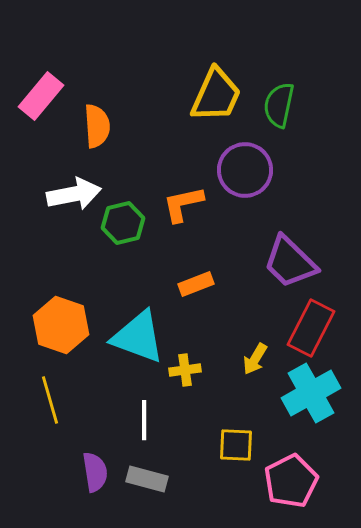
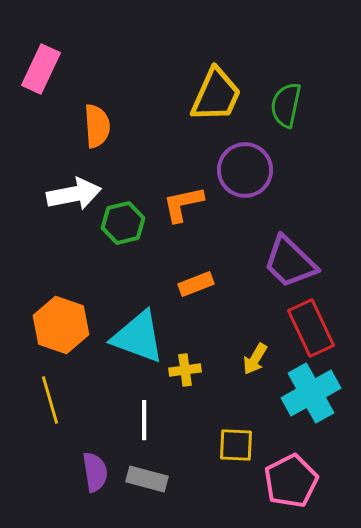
pink rectangle: moved 27 px up; rotated 15 degrees counterclockwise
green semicircle: moved 7 px right
red rectangle: rotated 52 degrees counterclockwise
